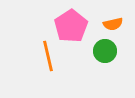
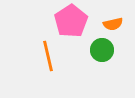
pink pentagon: moved 5 px up
green circle: moved 3 px left, 1 px up
